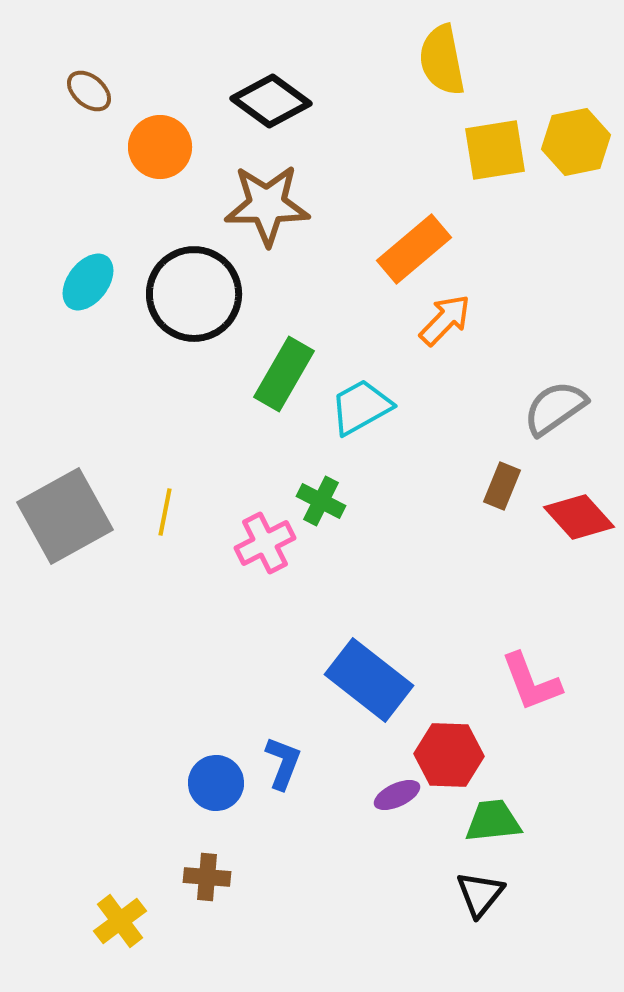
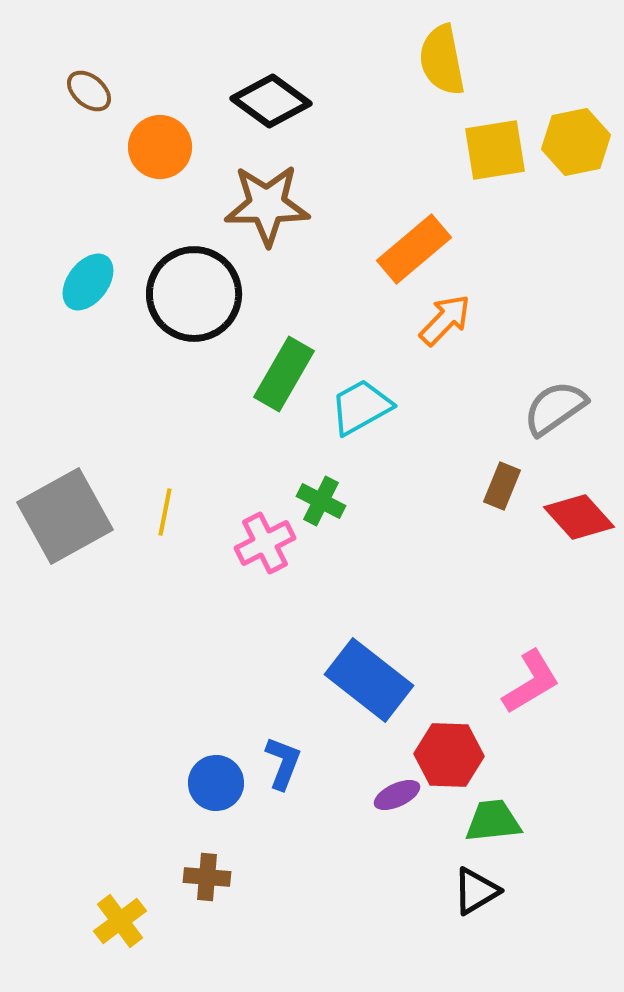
pink L-shape: rotated 100 degrees counterclockwise
black triangle: moved 4 px left, 3 px up; rotated 20 degrees clockwise
